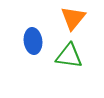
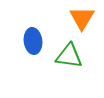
orange triangle: moved 9 px right; rotated 8 degrees counterclockwise
